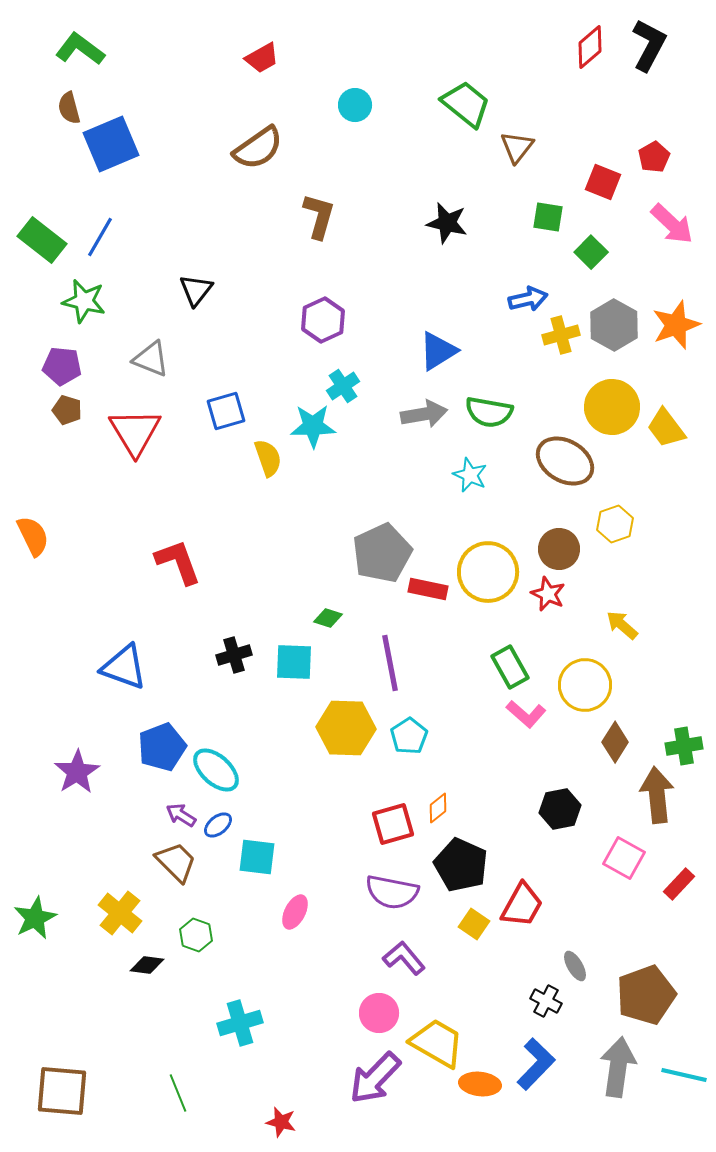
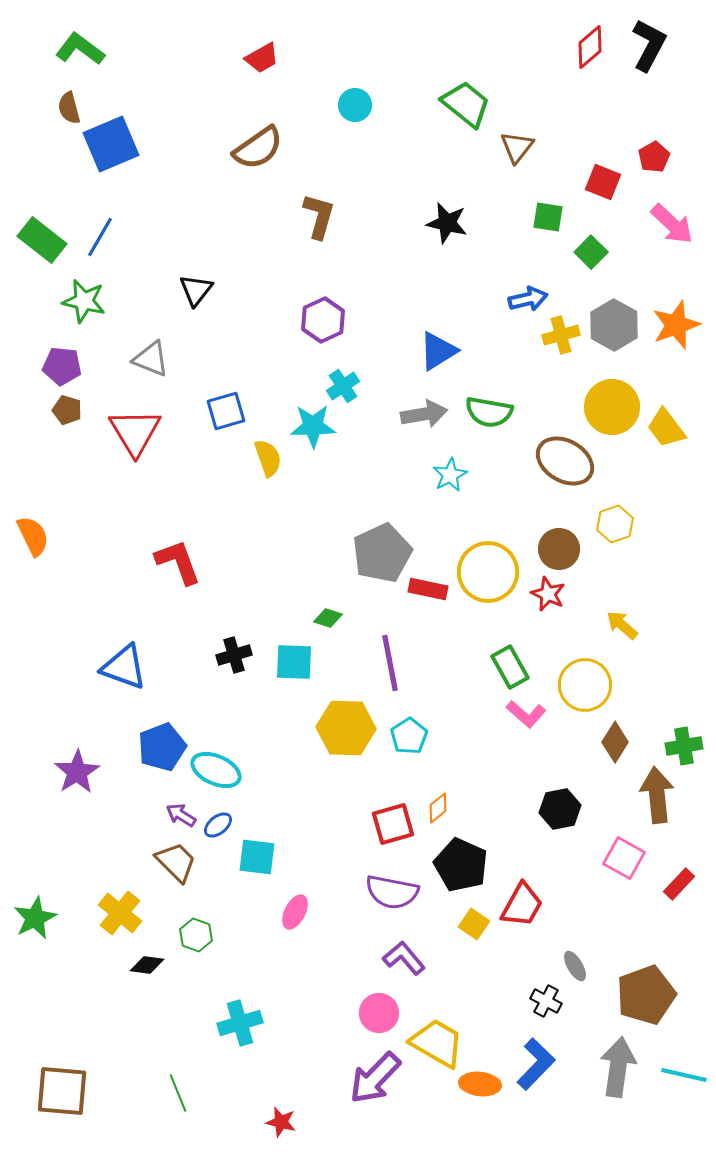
cyan star at (470, 475): moved 20 px left; rotated 20 degrees clockwise
cyan ellipse at (216, 770): rotated 18 degrees counterclockwise
